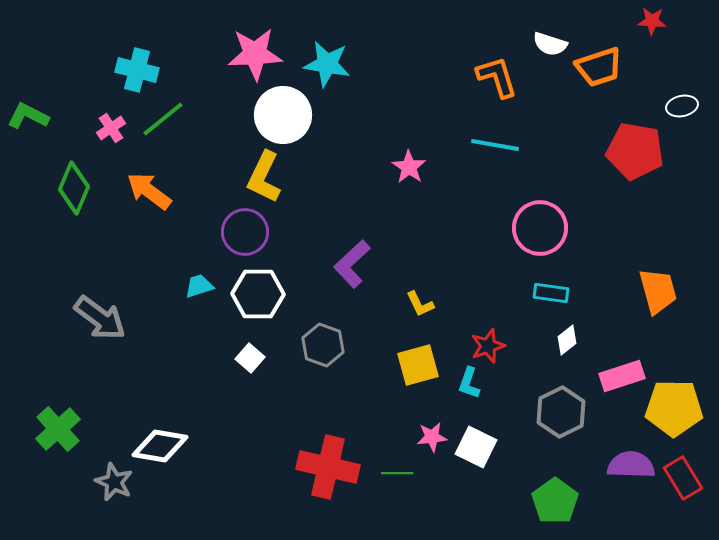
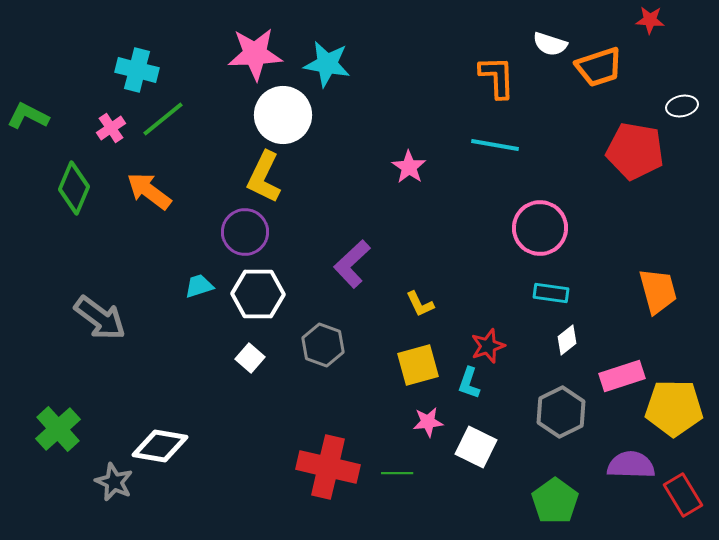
red star at (652, 21): moved 2 px left, 1 px up
orange L-shape at (497, 77): rotated 15 degrees clockwise
pink star at (432, 437): moved 4 px left, 15 px up
red rectangle at (683, 478): moved 17 px down
